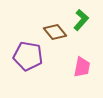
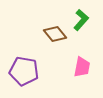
brown diamond: moved 2 px down
purple pentagon: moved 4 px left, 15 px down
